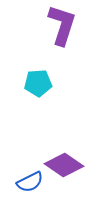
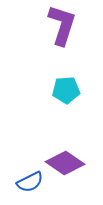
cyan pentagon: moved 28 px right, 7 px down
purple diamond: moved 1 px right, 2 px up
